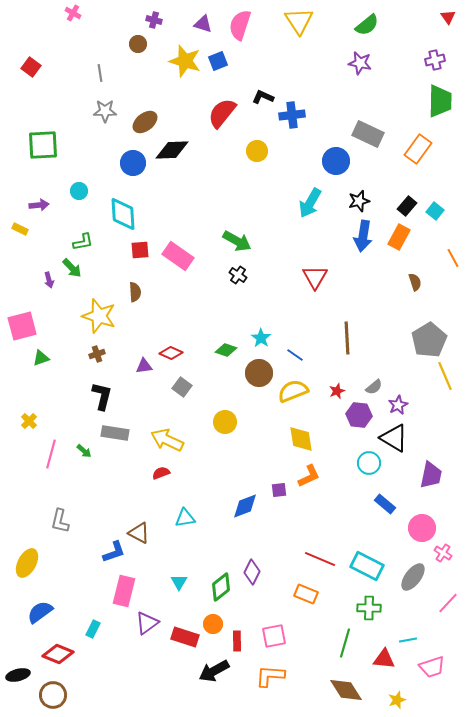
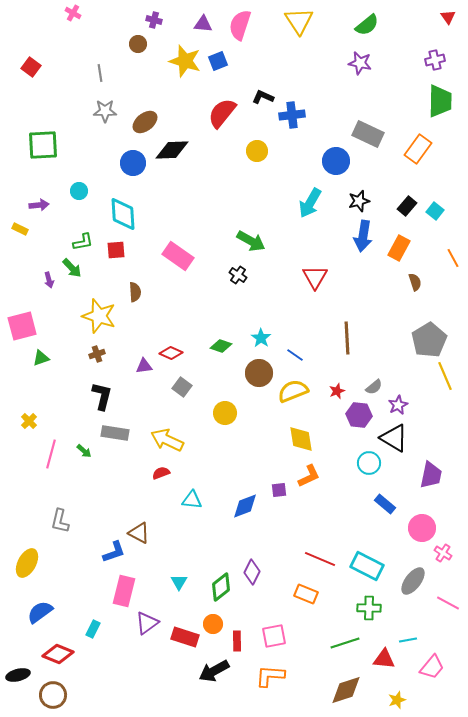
purple triangle at (203, 24): rotated 12 degrees counterclockwise
orange rectangle at (399, 237): moved 11 px down
green arrow at (237, 241): moved 14 px right
red square at (140, 250): moved 24 px left
green diamond at (226, 350): moved 5 px left, 4 px up
yellow circle at (225, 422): moved 9 px up
cyan triangle at (185, 518): moved 7 px right, 18 px up; rotated 15 degrees clockwise
gray ellipse at (413, 577): moved 4 px down
pink line at (448, 603): rotated 75 degrees clockwise
green line at (345, 643): rotated 56 degrees clockwise
pink trapezoid at (432, 667): rotated 32 degrees counterclockwise
brown diamond at (346, 690): rotated 76 degrees counterclockwise
